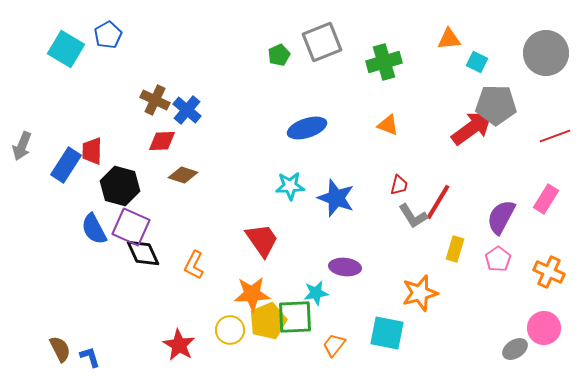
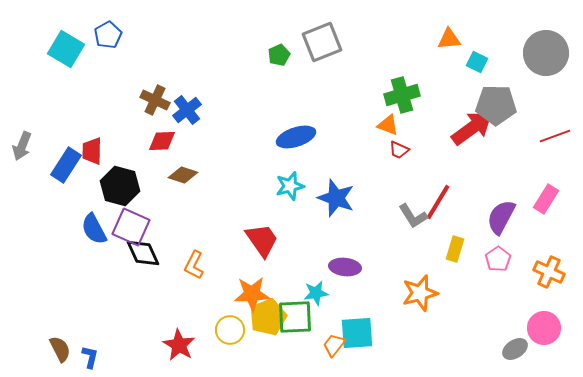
green cross at (384, 62): moved 18 px right, 33 px down
blue cross at (187, 110): rotated 12 degrees clockwise
blue ellipse at (307, 128): moved 11 px left, 9 px down
red trapezoid at (399, 185): moved 35 px up; rotated 100 degrees clockwise
cyan star at (290, 186): rotated 12 degrees counterclockwise
yellow pentagon at (268, 321): moved 4 px up
cyan square at (387, 333): moved 30 px left; rotated 15 degrees counterclockwise
blue L-shape at (90, 357): rotated 30 degrees clockwise
